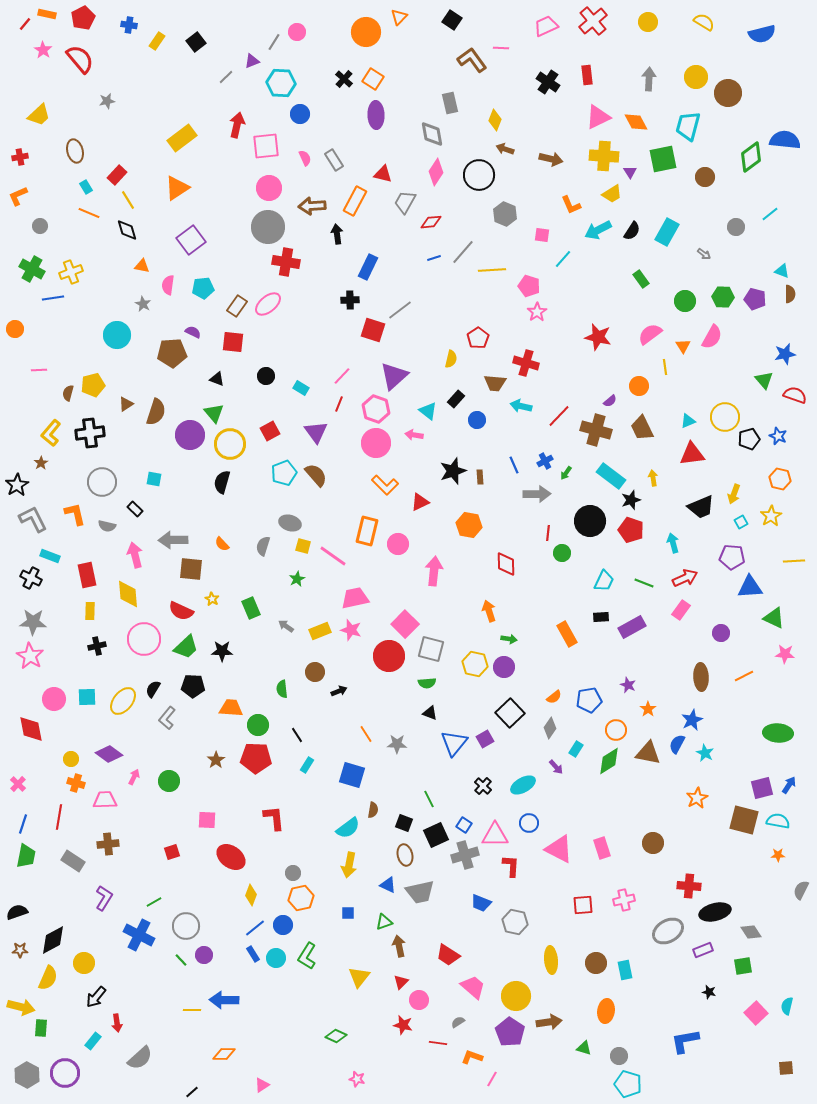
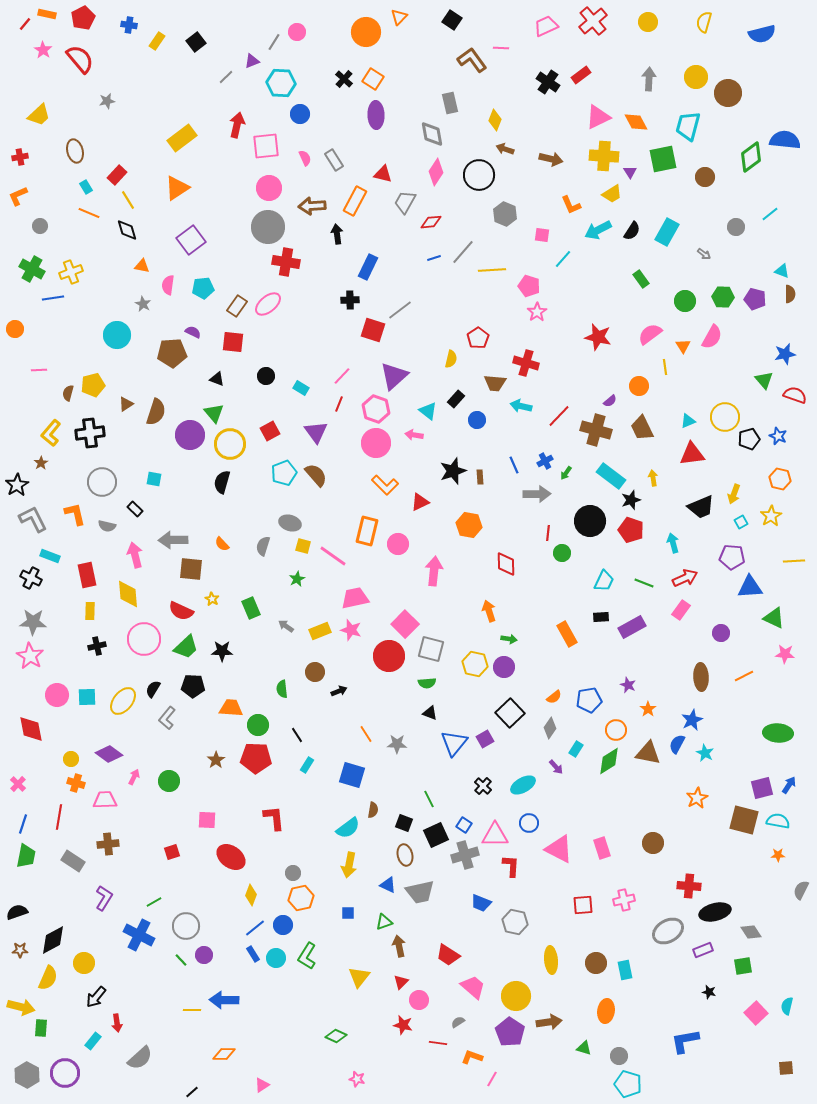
yellow semicircle at (704, 22): rotated 105 degrees counterclockwise
red rectangle at (587, 75): moved 6 px left; rotated 60 degrees clockwise
pink circle at (54, 699): moved 3 px right, 4 px up
